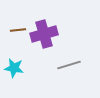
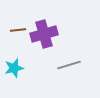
cyan star: rotated 24 degrees counterclockwise
